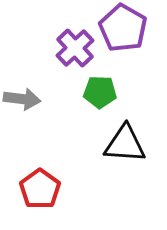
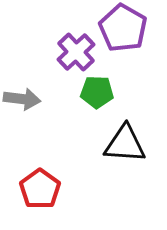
purple cross: moved 1 px right, 4 px down
green pentagon: moved 3 px left
